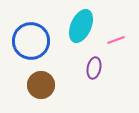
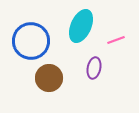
brown circle: moved 8 px right, 7 px up
